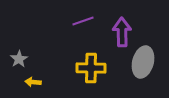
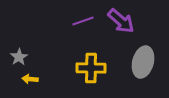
purple arrow: moved 1 px left, 11 px up; rotated 132 degrees clockwise
gray star: moved 2 px up
yellow arrow: moved 3 px left, 3 px up
